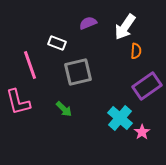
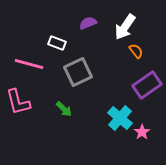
orange semicircle: rotated 42 degrees counterclockwise
pink line: moved 1 px left, 1 px up; rotated 56 degrees counterclockwise
gray square: rotated 12 degrees counterclockwise
purple rectangle: moved 1 px up
